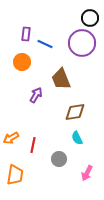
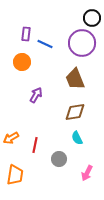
black circle: moved 2 px right
brown trapezoid: moved 14 px right
red line: moved 2 px right
